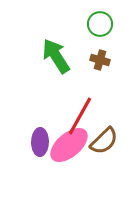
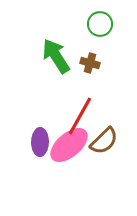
brown cross: moved 10 px left, 3 px down
